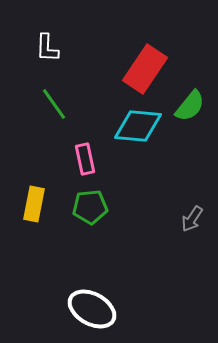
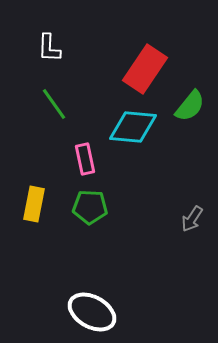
white L-shape: moved 2 px right
cyan diamond: moved 5 px left, 1 px down
green pentagon: rotated 8 degrees clockwise
white ellipse: moved 3 px down
